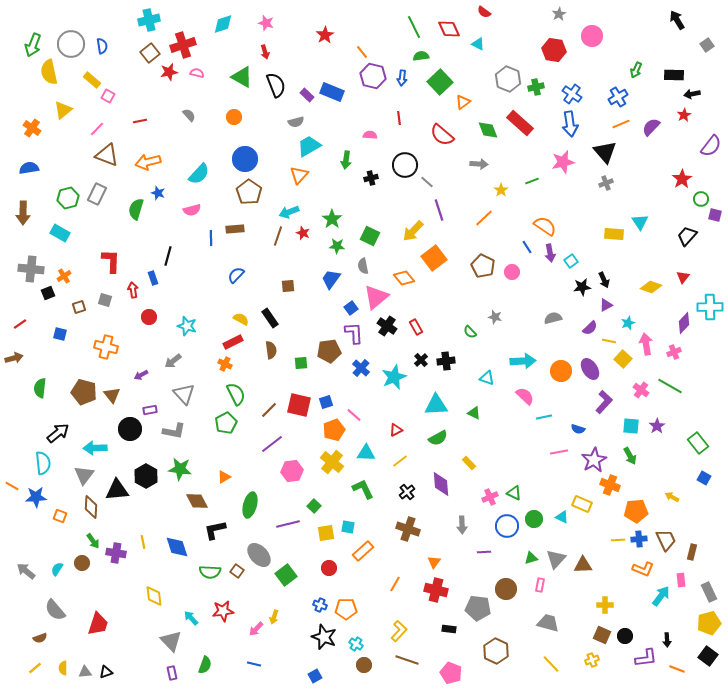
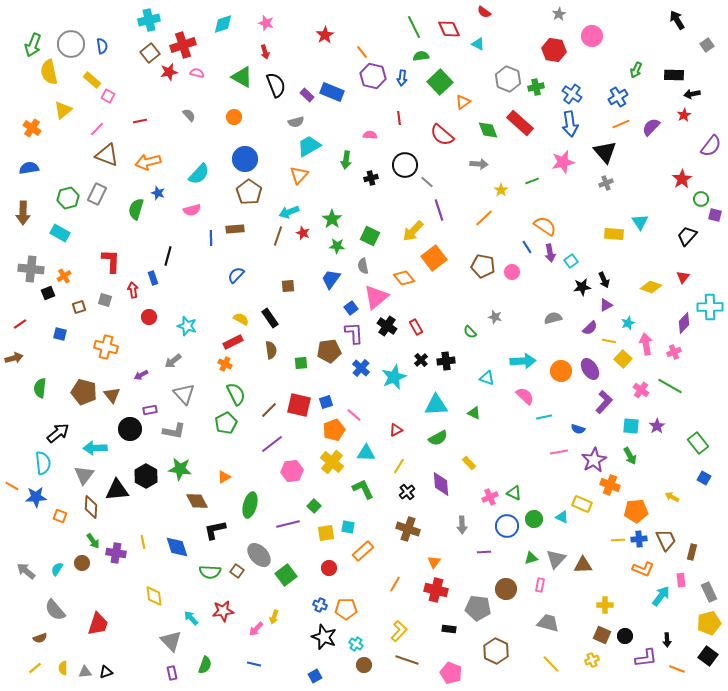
brown pentagon at (483, 266): rotated 15 degrees counterclockwise
yellow line at (400, 461): moved 1 px left, 5 px down; rotated 21 degrees counterclockwise
